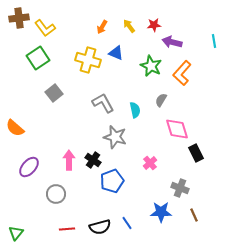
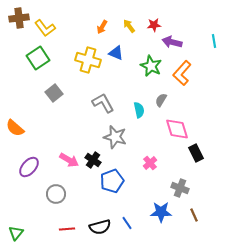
cyan semicircle: moved 4 px right
pink arrow: rotated 120 degrees clockwise
